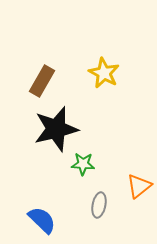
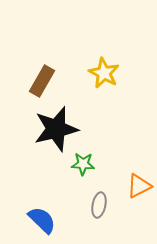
orange triangle: rotated 12 degrees clockwise
